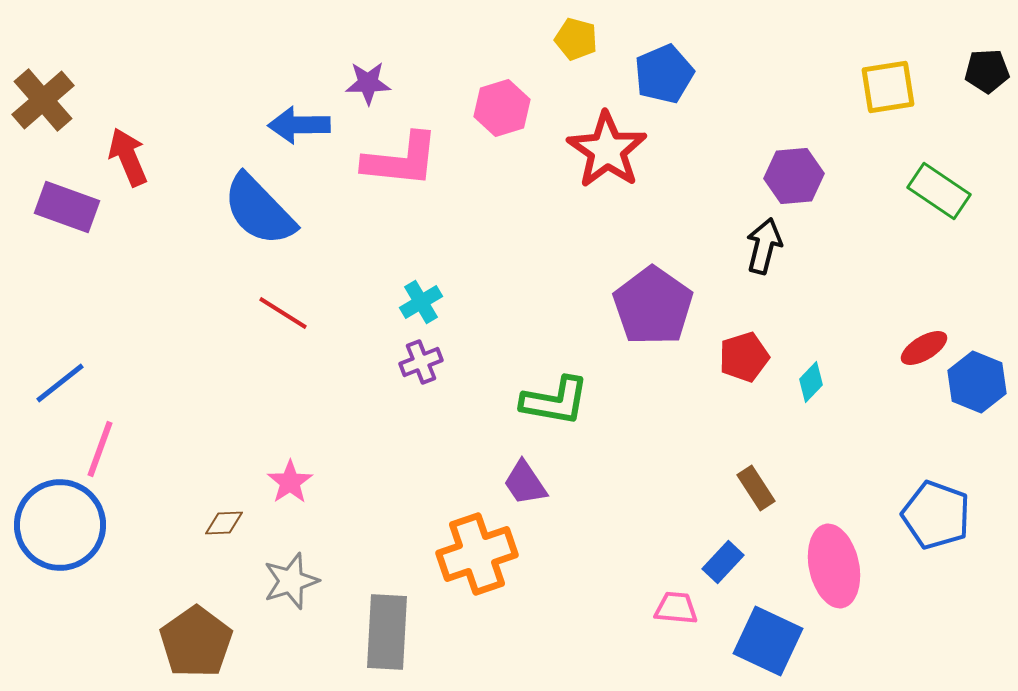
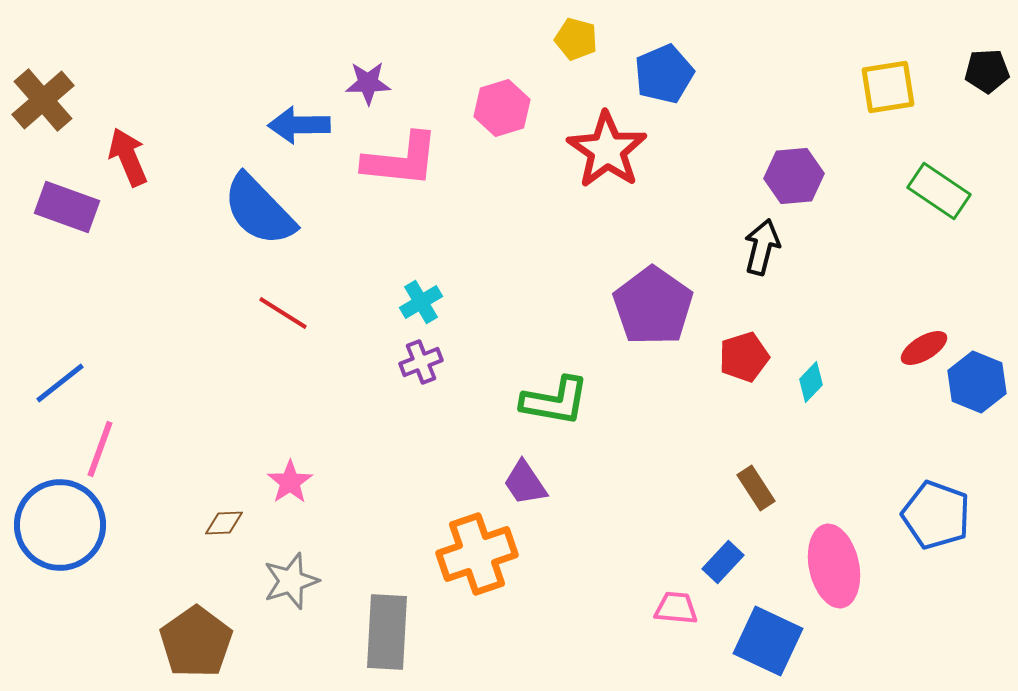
black arrow at (764, 246): moved 2 px left, 1 px down
